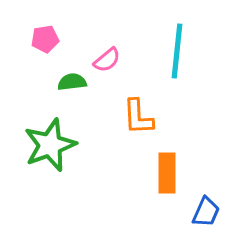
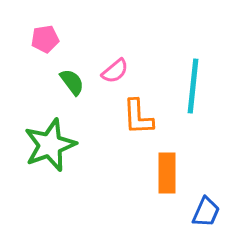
cyan line: moved 16 px right, 35 px down
pink semicircle: moved 8 px right, 11 px down
green semicircle: rotated 60 degrees clockwise
